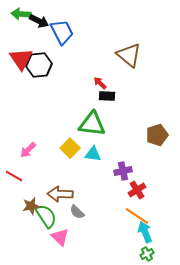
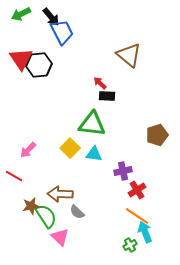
green arrow: rotated 30 degrees counterclockwise
black arrow: moved 12 px right, 4 px up; rotated 24 degrees clockwise
cyan triangle: moved 1 px right
green cross: moved 17 px left, 9 px up
